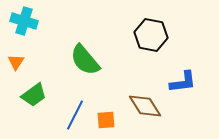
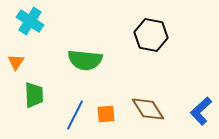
cyan cross: moved 6 px right; rotated 16 degrees clockwise
green semicircle: rotated 44 degrees counterclockwise
blue L-shape: moved 18 px right, 29 px down; rotated 144 degrees clockwise
green trapezoid: rotated 56 degrees counterclockwise
brown diamond: moved 3 px right, 3 px down
orange square: moved 6 px up
